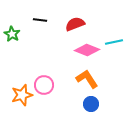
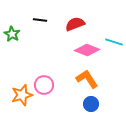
cyan line: rotated 30 degrees clockwise
